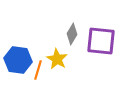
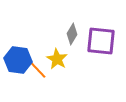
orange line: rotated 60 degrees counterclockwise
